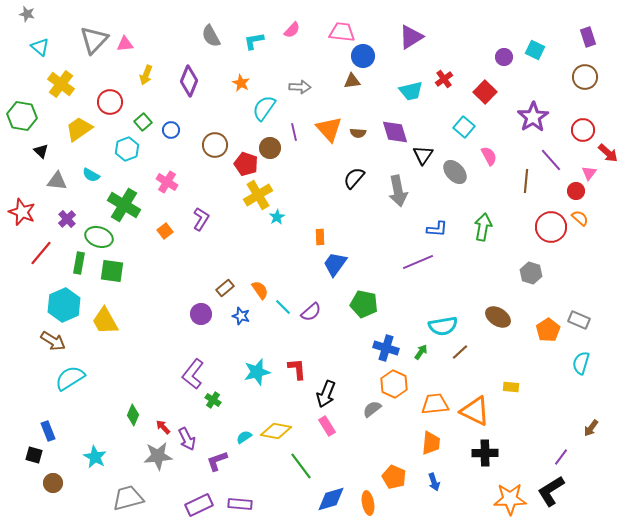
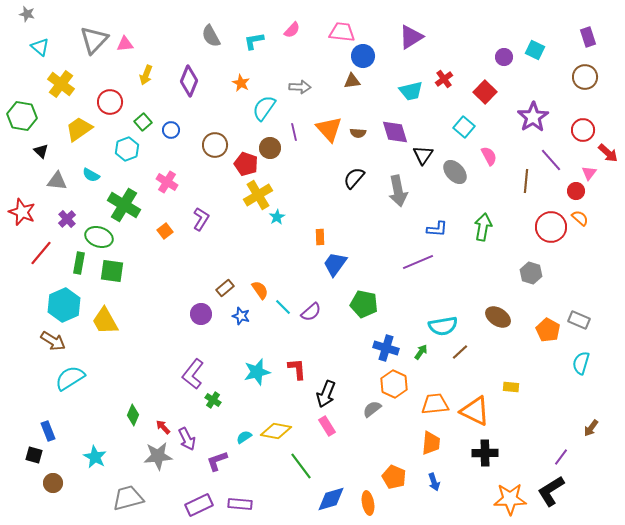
orange pentagon at (548, 330): rotated 10 degrees counterclockwise
